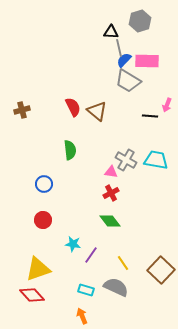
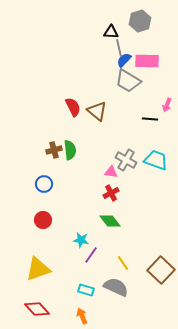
brown cross: moved 32 px right, 40 px down
black line: moved 3 px down
cyan trapezoid: rotated 10 degrees clockwise
cyan star: moved 8 px right, 4 px up
red diamond: moved 5 px right, 14 px down
